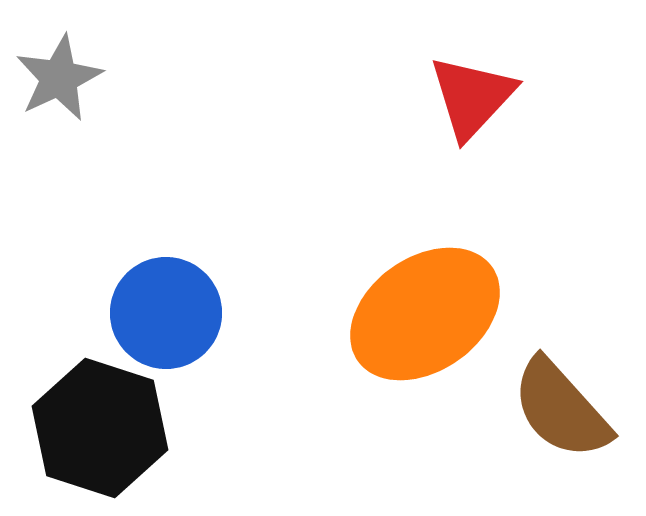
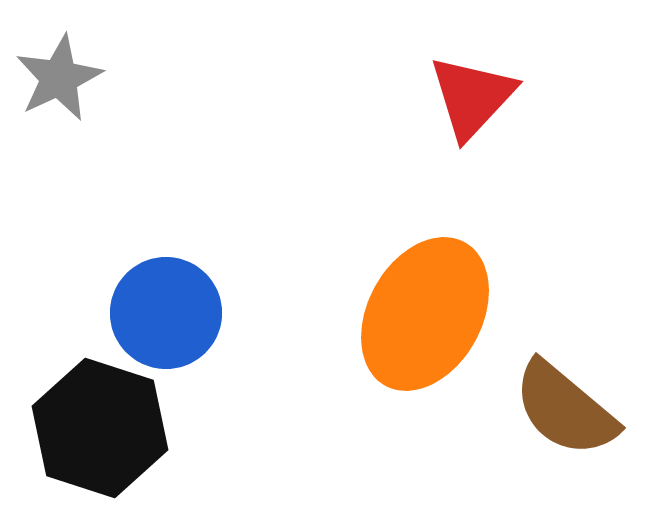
orange ellipse: rotated 26 degrees counterclockwise
brown semicircle: moved 4 px right; rotated 8 degrees counterclockwise
